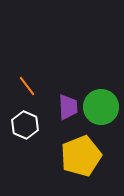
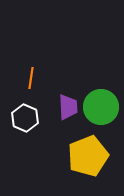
orange line: moved 4 px right, 8 px up; rotated 45 degrees clockwise
white hexagon: moved 7 px up
yellow pentagon: moved 7 px right
